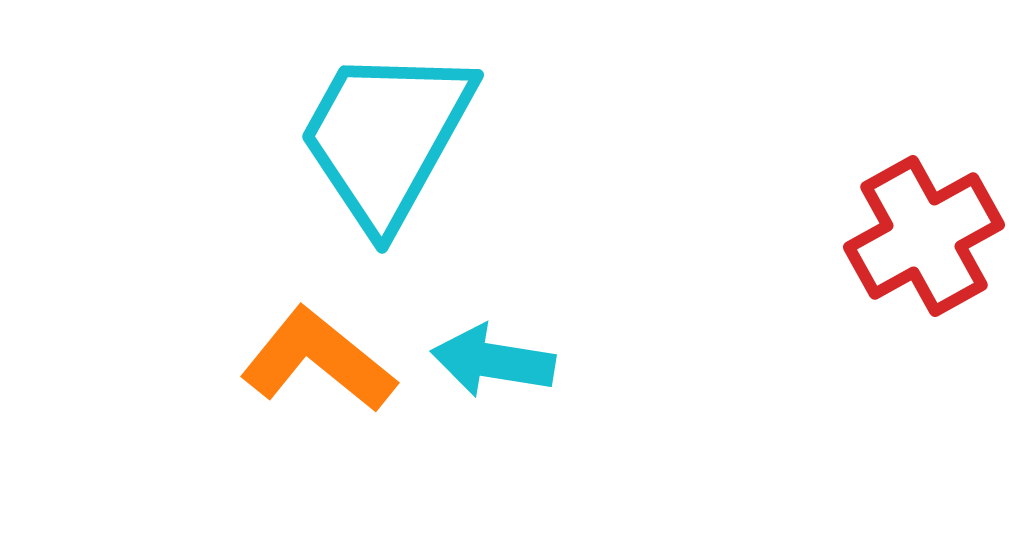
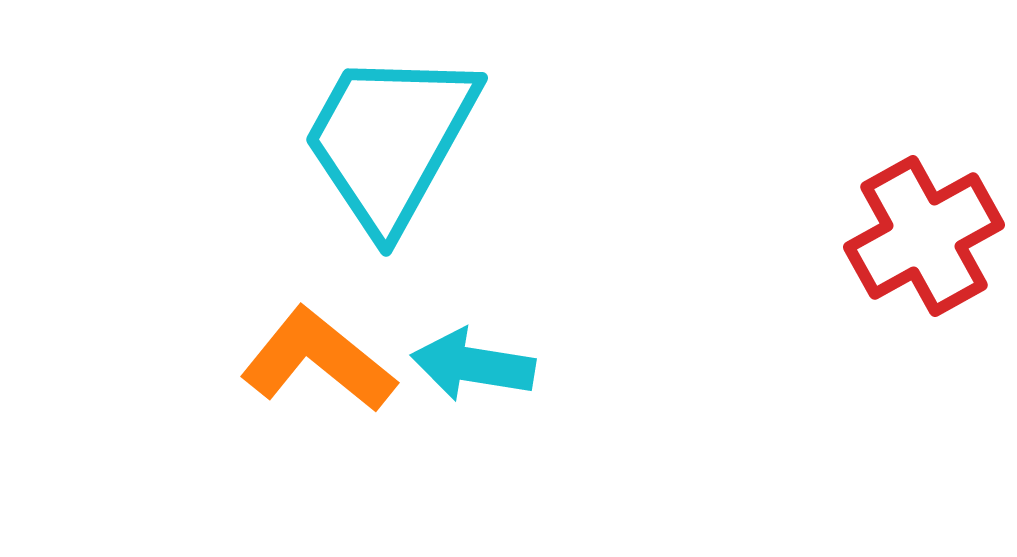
cyan trapezoid: moved 4 px right, 3 px down
cyan arrow: moved 20 px left, 4 px down
